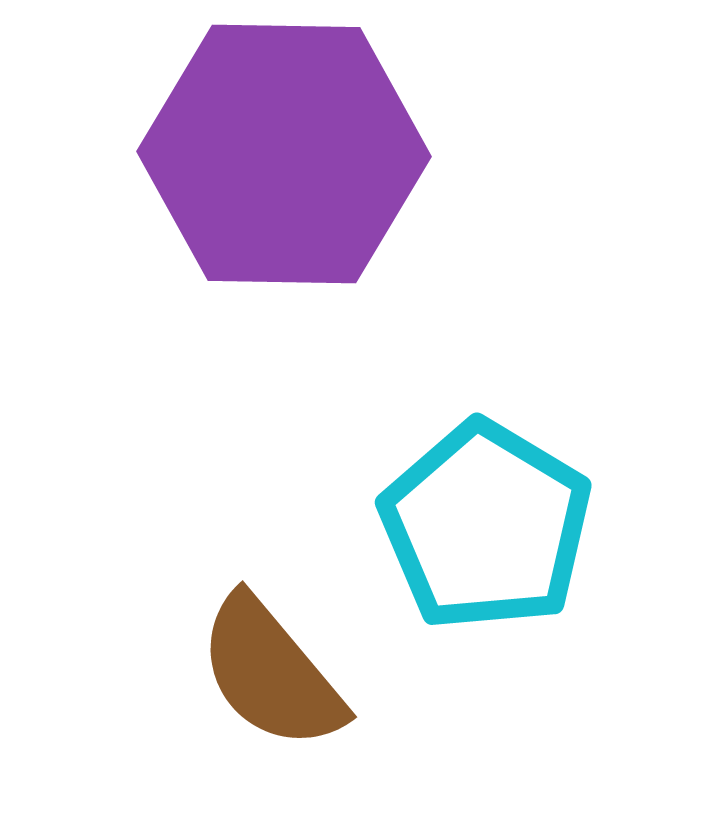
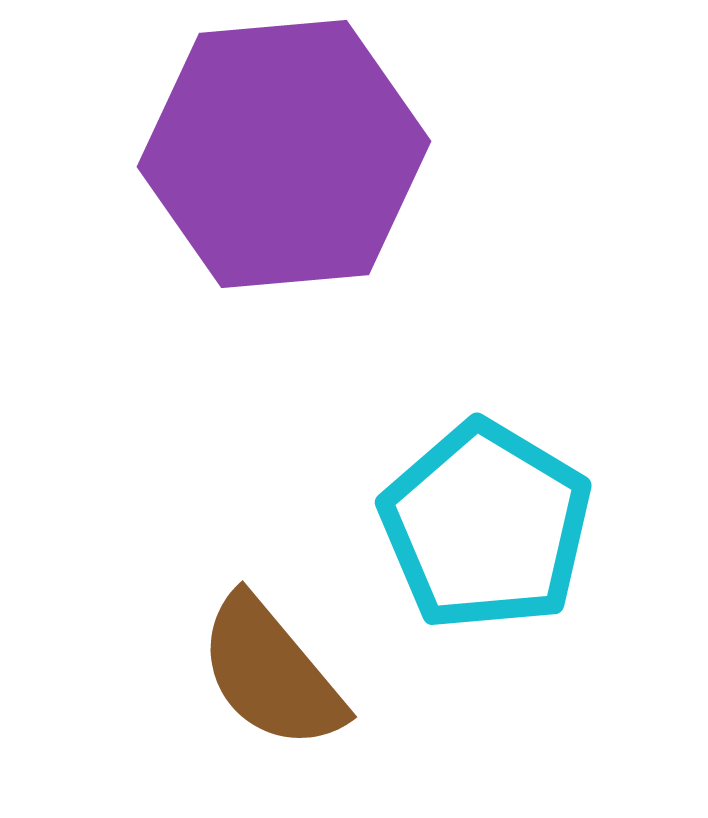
purple hexagon: rotated 6 degrees counterclockwise
